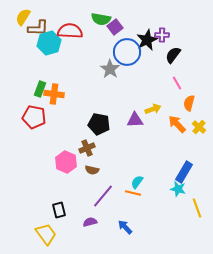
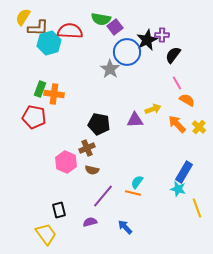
orange semicircle: moved 2 px left, 3 px up; rotated 105 degrees clockwise
